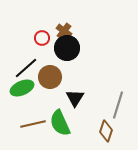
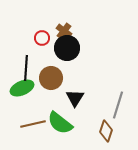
black line: rotated 45 degrees counterclockwise
brown circle: moved 1 px right, 1 px down
green semicircle: rotated 28 degrees counterclockwise
